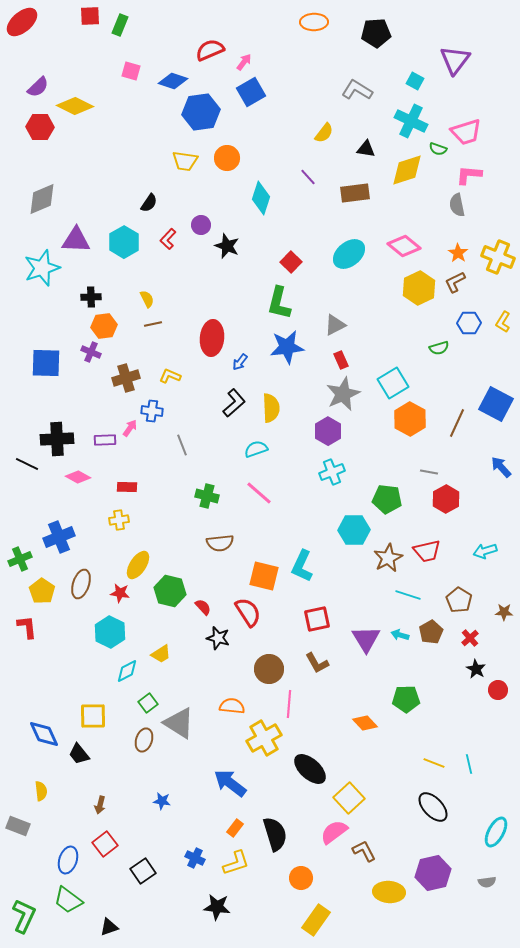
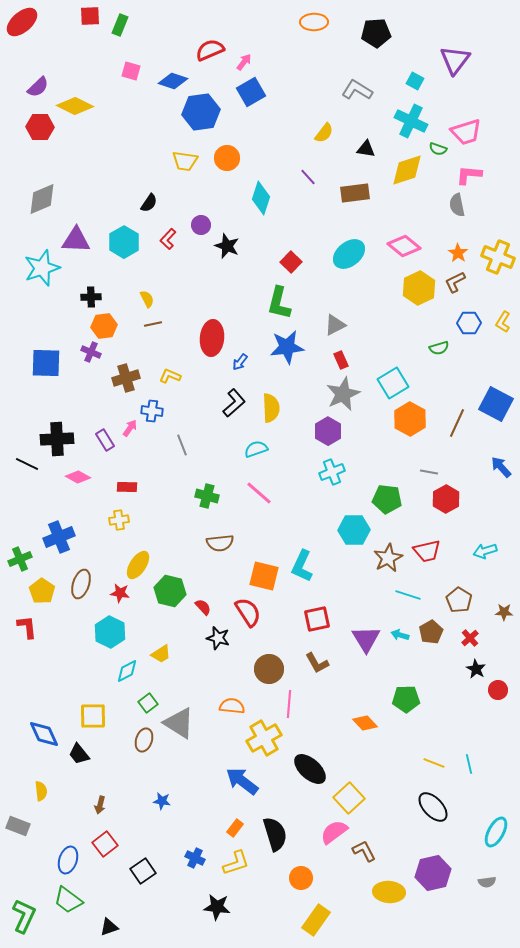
purple rectangle at (105, 440): rotated 60 degrees clockwise
blue arrow at (230, 783): moved 12 px right, 2 px up
